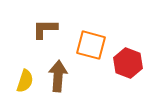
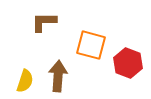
brown L-shape: moved 1 px left, 7 px up
